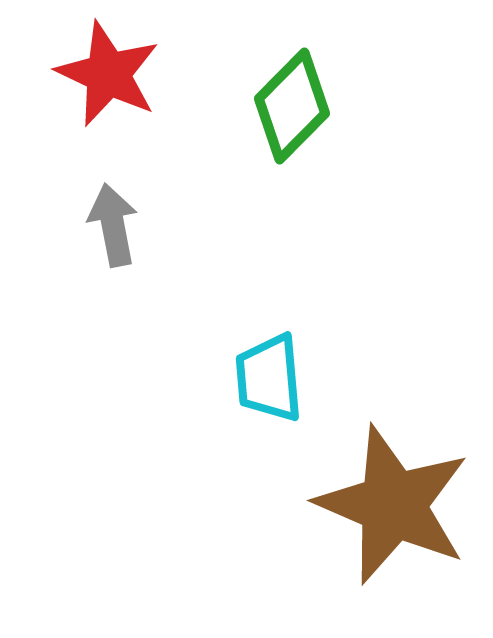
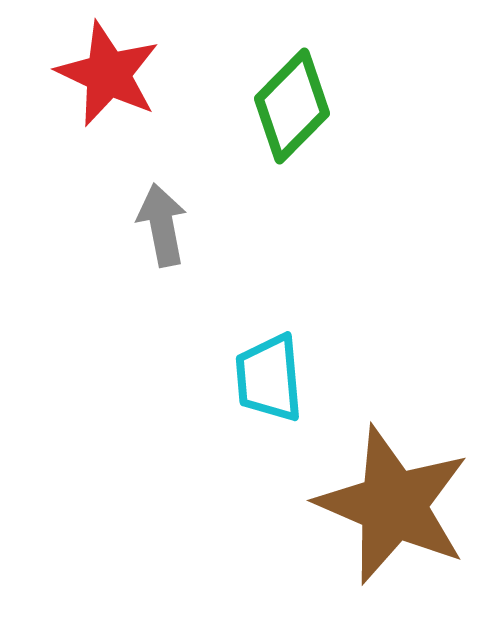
gray arrow: moved 49 px right
